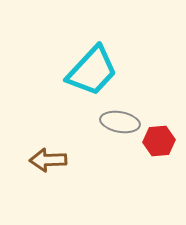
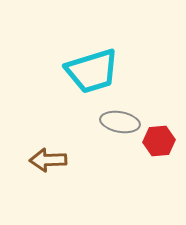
cyan trapezoid: rotated 30 degrees clockwise
